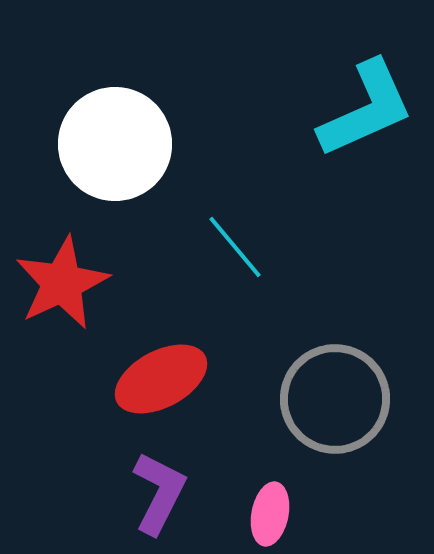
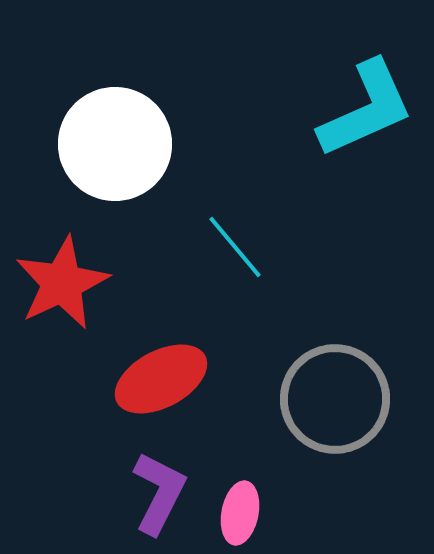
pink ellipse: moved 30 px left, 1 px up
